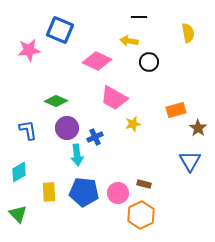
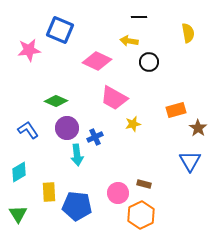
blue L-shape: rotated 25 degrees counterclockwise
blue pentagon: moved 7 px left, 14 px down
green triangle: rotated 12 degrees clockwise
